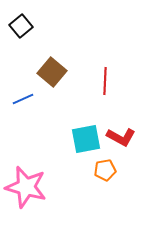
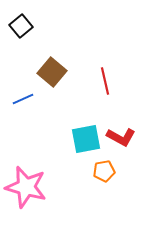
red line: rotated 16 degrees counterclockwise
orange pentagon: moved 1 px left, 1 px down
